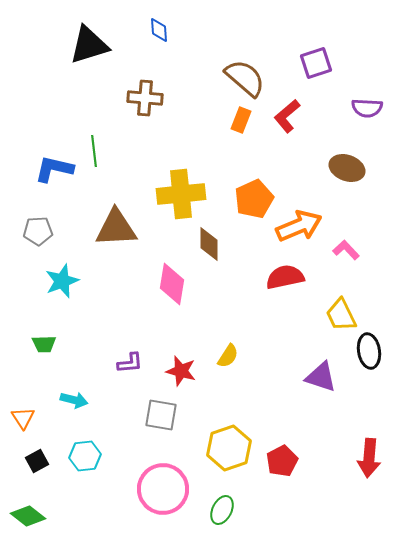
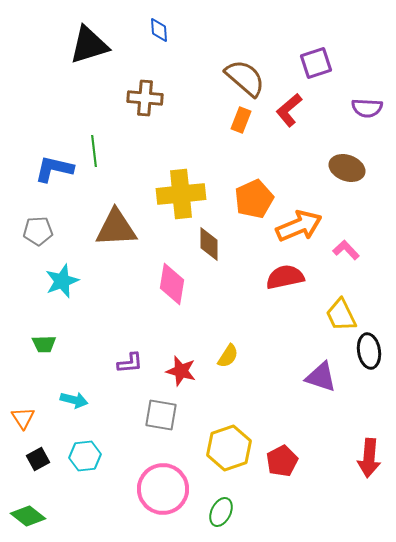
red L-shape: moved 2 px right, 6 px up
black square: moved 1 px right, 2 px up
green ellipse: moved 1 px left, 2 px down
